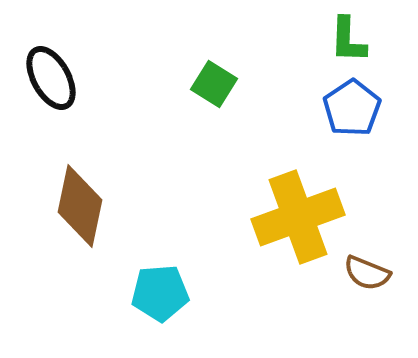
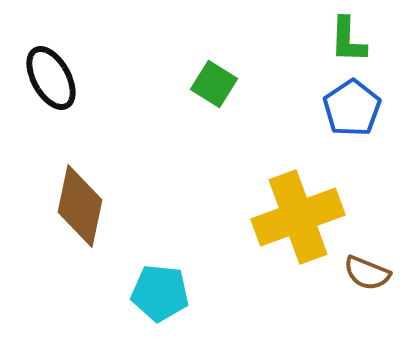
cyan pentagon: rotated 10 degrees clockwise
